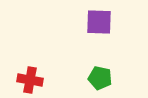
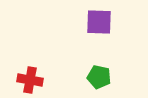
green pentagon: moved 1 px left, 1 px up
